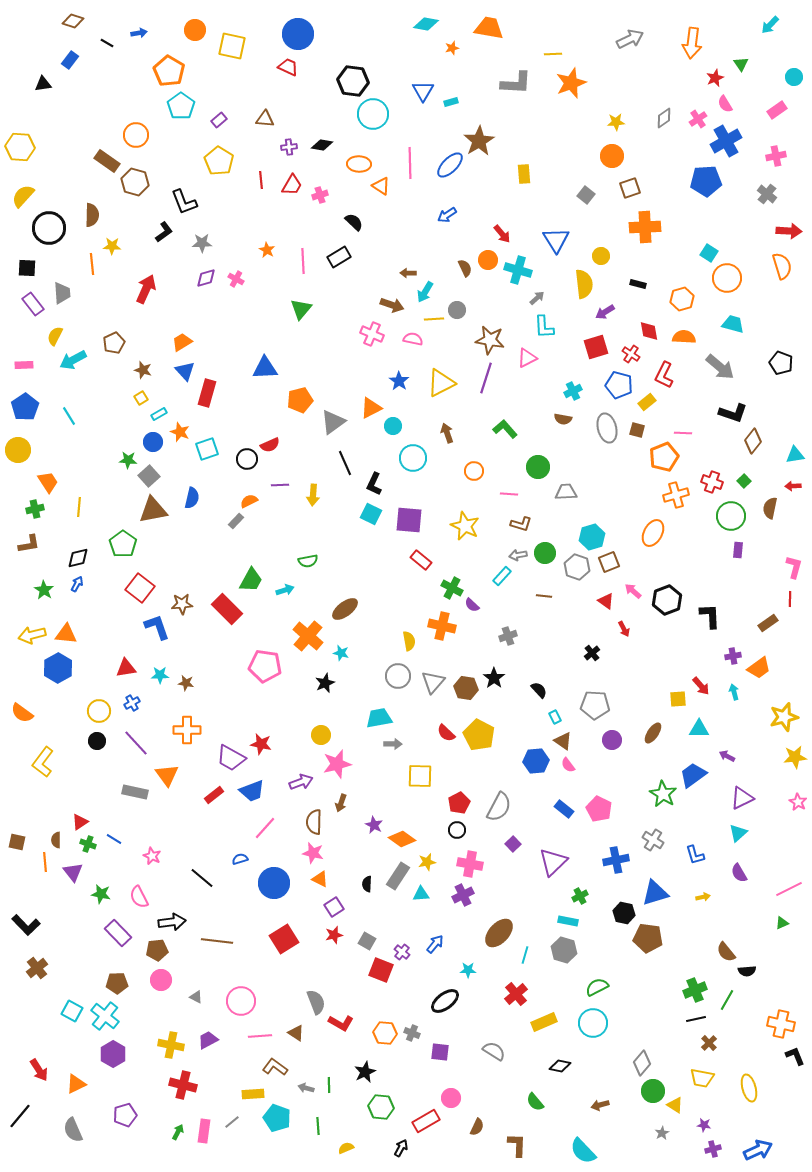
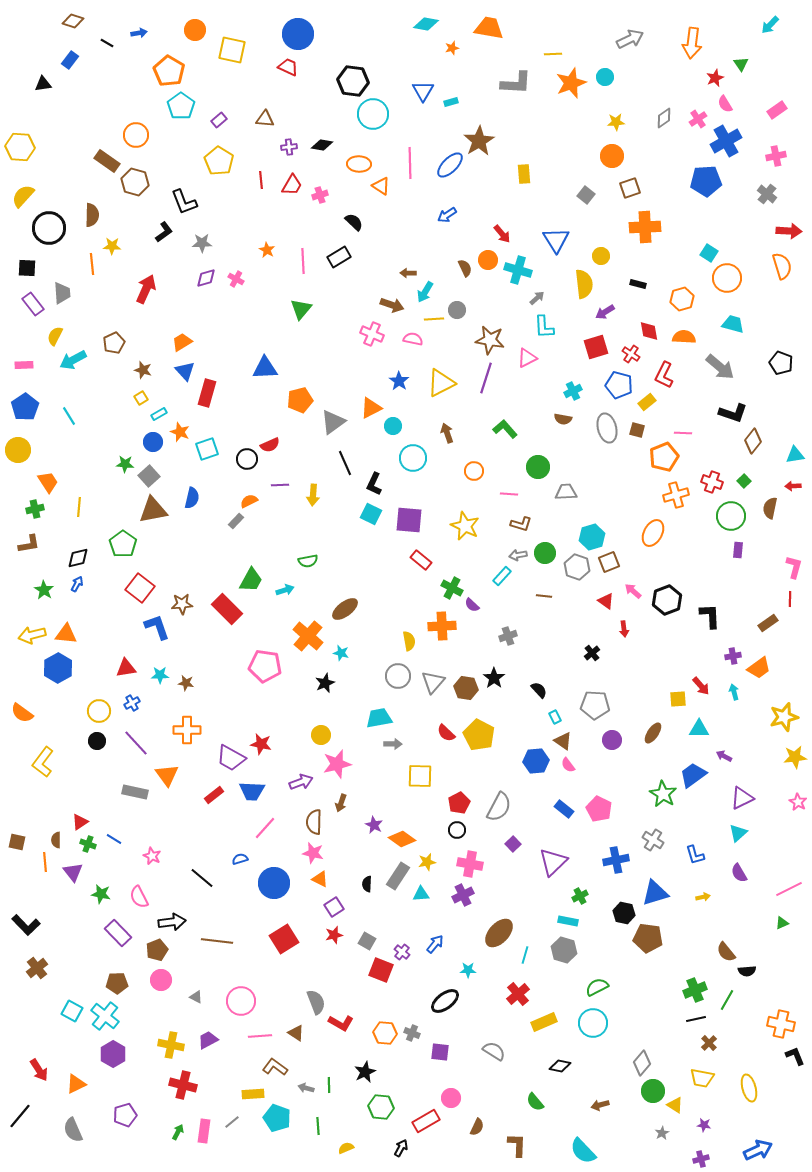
yellow square at (232, 46): moved 4 px down
cyan circle at (794, 77): moved 189 px left
green star at (128, 460): moved 3 px left, 4 px down
orange cross at (442, 626): rotated 16 degrees counterclockwise
red arrow at (624, 629): rotated 21 degrees clockwise
purple arrow at (727, 756): moved 3 px left
blue trapezoid at (252, 791): rotated 24 degrees clockwise
brown pentagon at (157, 950): rotated 15 degrees counterclockwise
red cross at (516, 994): moved 2 px right
purple cross at (713, 1149): moved 12 px left, 10 px down
